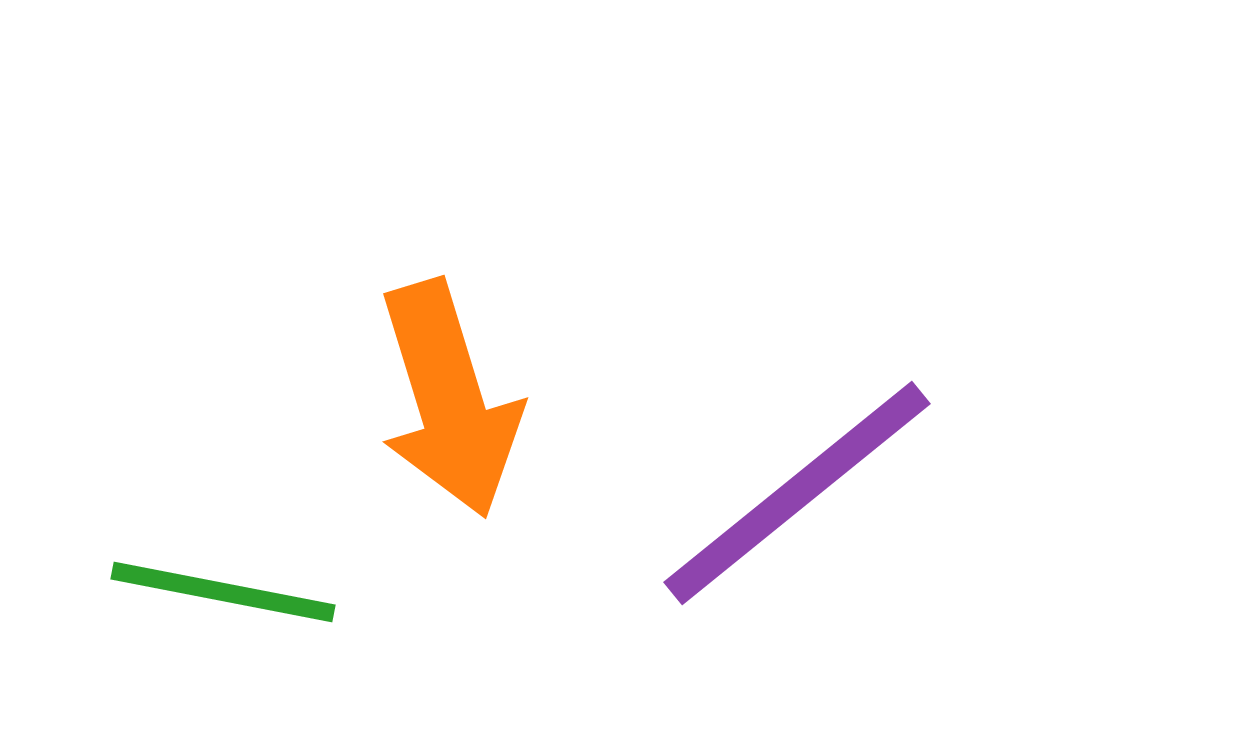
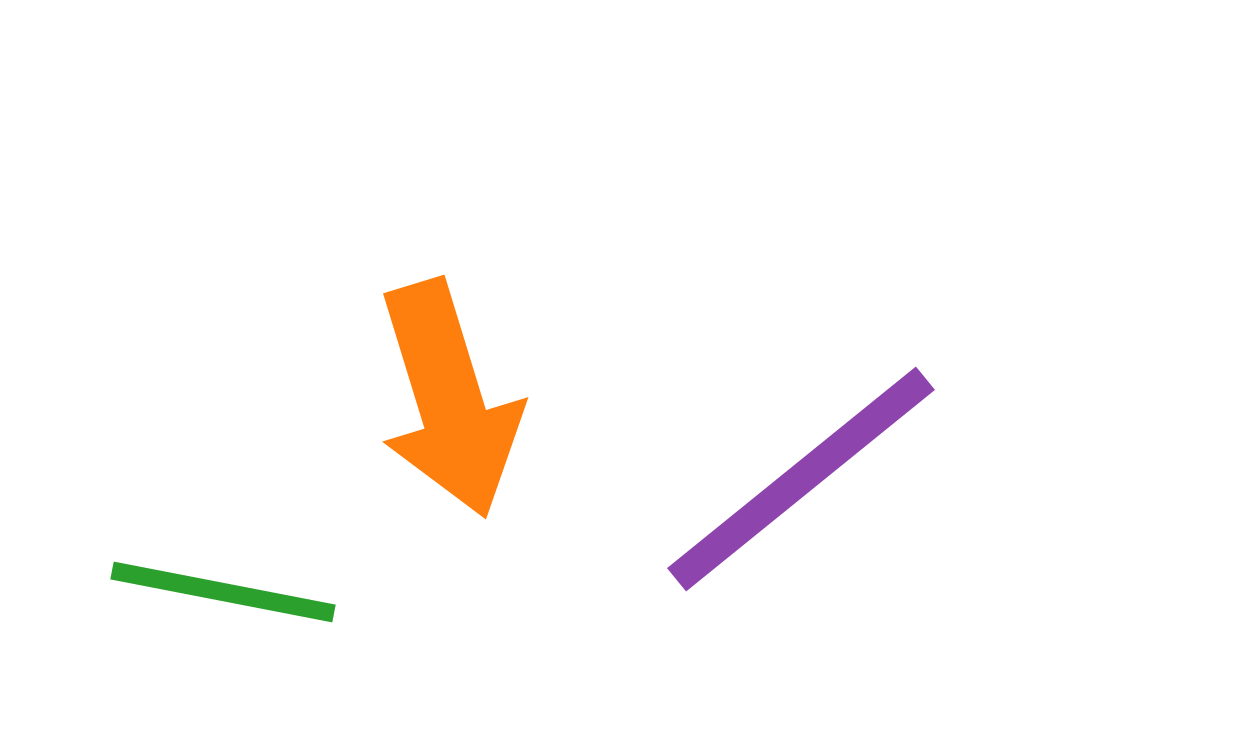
purple line: moved 4 px right, 14 px up
